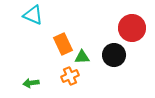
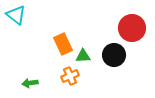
cyan triangle: moved 17 px left; rotated 15 degrees clockwise
green triangle: moved 1 px right, 1 px up
green arrow: moved 1 px left
